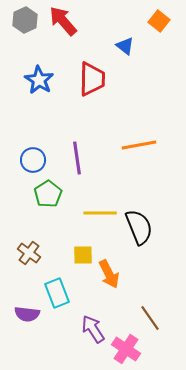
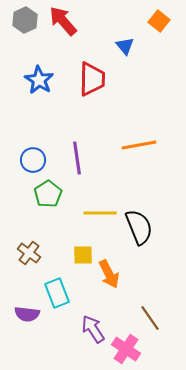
blue triangle: rotated 12 degrees clockwise
